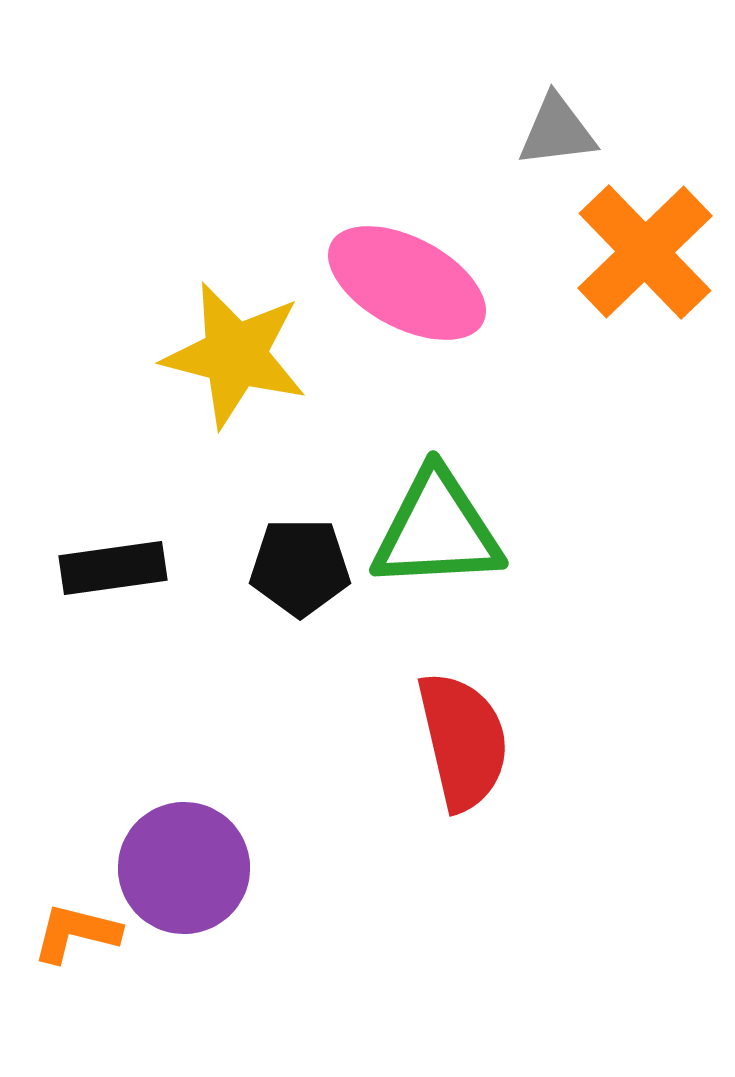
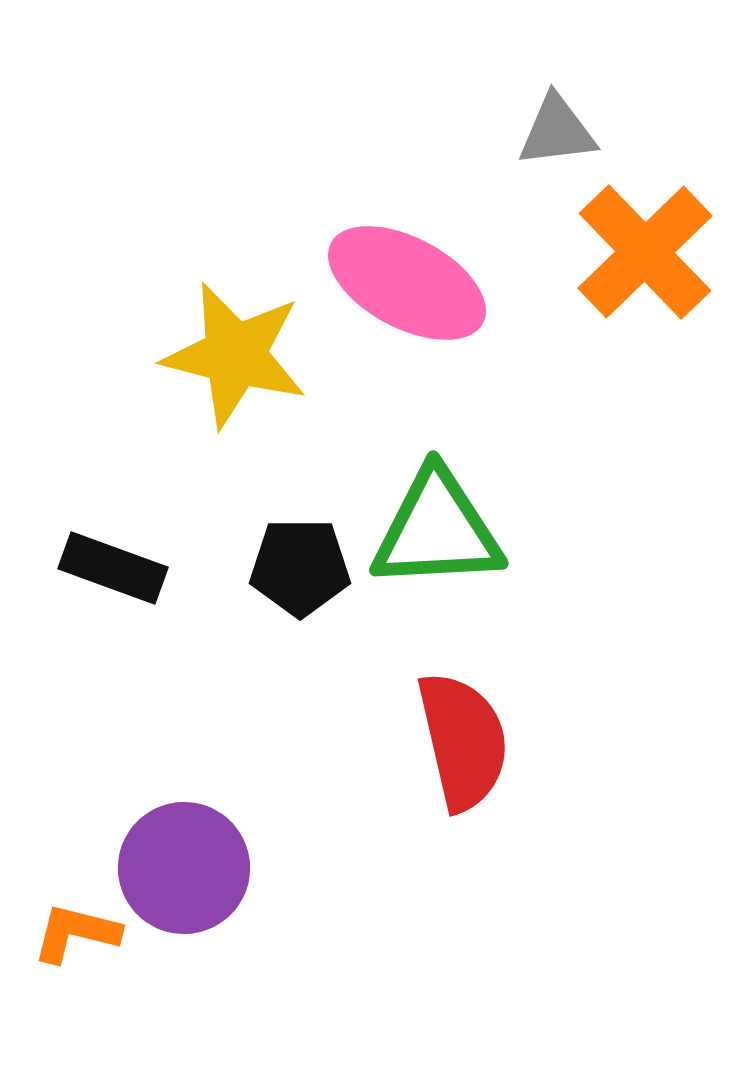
black rectangle: rotated 28 degrees clockwise
